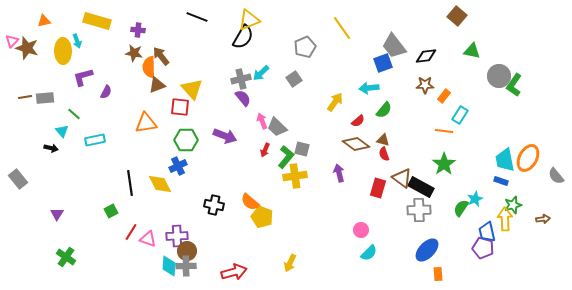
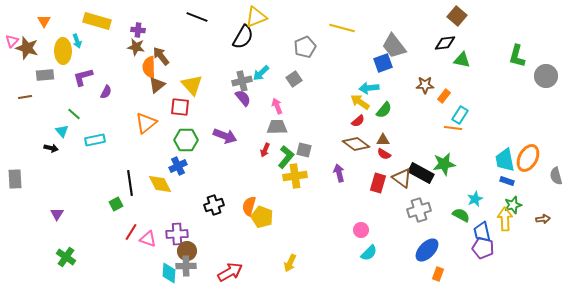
yellow triangle at (249, 20): moved 7 px right, 3 px up
orange triangle at (44, 21): rotated 48 degrees counterclockwise
yellow line at (342, 28): rotated 40 degrees counterclockwise
green triangle at (472, 51): moved 10 px left, 9 px down
brown star at (134, 53): moved 2 px right, 6 px up
black diamond at (426, 56): moved 19 px right, 13 px up
gray circle at (499, 76): moved 47 px right
gray cross at (241, 79): moved 1 px right, 2 px down
brown triangle at (157, 85): rotated 18 degrees counterclockwise
green L-shape at (514, 85): moved 3 px right, 29 px up; rotated 20 degrees counterclockwise
yellow triangle at (192, 89): moved 4 px up
gray rectangle at (45, 98): moved 23 px up
yellow arrow at (335, 102): moved 25 px right; rotated 90 degrees counterclockwise
pink arrow at (262, 121): moved 15 px right, 15 px up
orange triangle at (146, 123): rotated 30 degrees counterclockwise
gray trapezoid at (277, 127): rotated 135 degrees clockwise
orange line at (444, 131): moved 9 px right, 3 px up
brown triangle at (383, 140): rotated 16 degrees counterclockwise
gray square at (302, 149): moved 2 px right, 1 px down
red semicircle at (384, 154): rotated 40 degrees counterclockwise
green star at (444, 164): rotated 25 degrees clockwise
gray semicircle at (556, 176): rotated 24 degrees clockwise
gray rectangle at (18, 179): moved 3 px left; rotated 36 degrees clockwise
blue rectangle at (501, 181): moved 6 px right
black rectangle at (421, 187): moved 14 px up
red rectangle at (378, 188): moved 5 px up
orange semicircle at (250, 202): moved 1 px left, 4 px down; rotated 66 degrees clockwise
black cross at (214, 205): rotated 30 degrees counterclockwise
green semicircle at (461, 208): moved 7 px down; rotated 84 degrees clockwise
gray cross at (419, 210): rotated 15 degrees counterclockwise
green square at (111, 211): moved 5 px right, 7 px up
blue trapezoid at (487, 232): moved 5 px left
purple cross at (177, 236): moved 2 px up
cyan diamond at (169, 266): moved 7 px down
red arrow at (234, 272): moved 4 px left; rotated 15 degrees counterclockwise
orange rectangle at (438, 274): rotated 24 degrees clockwise
